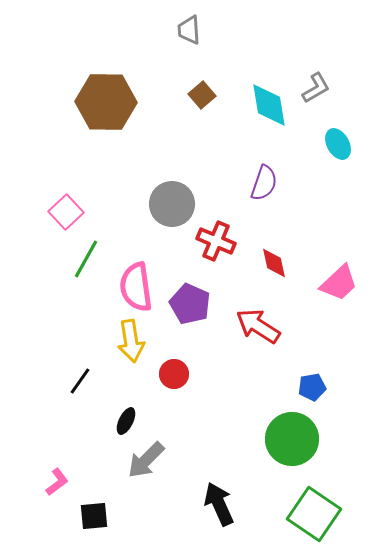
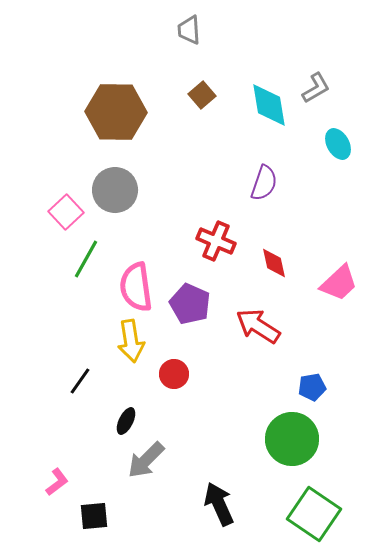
brown hexagon: moved 10 px right, 10 px down
gray circle: moved 57 px left, 14 px up
